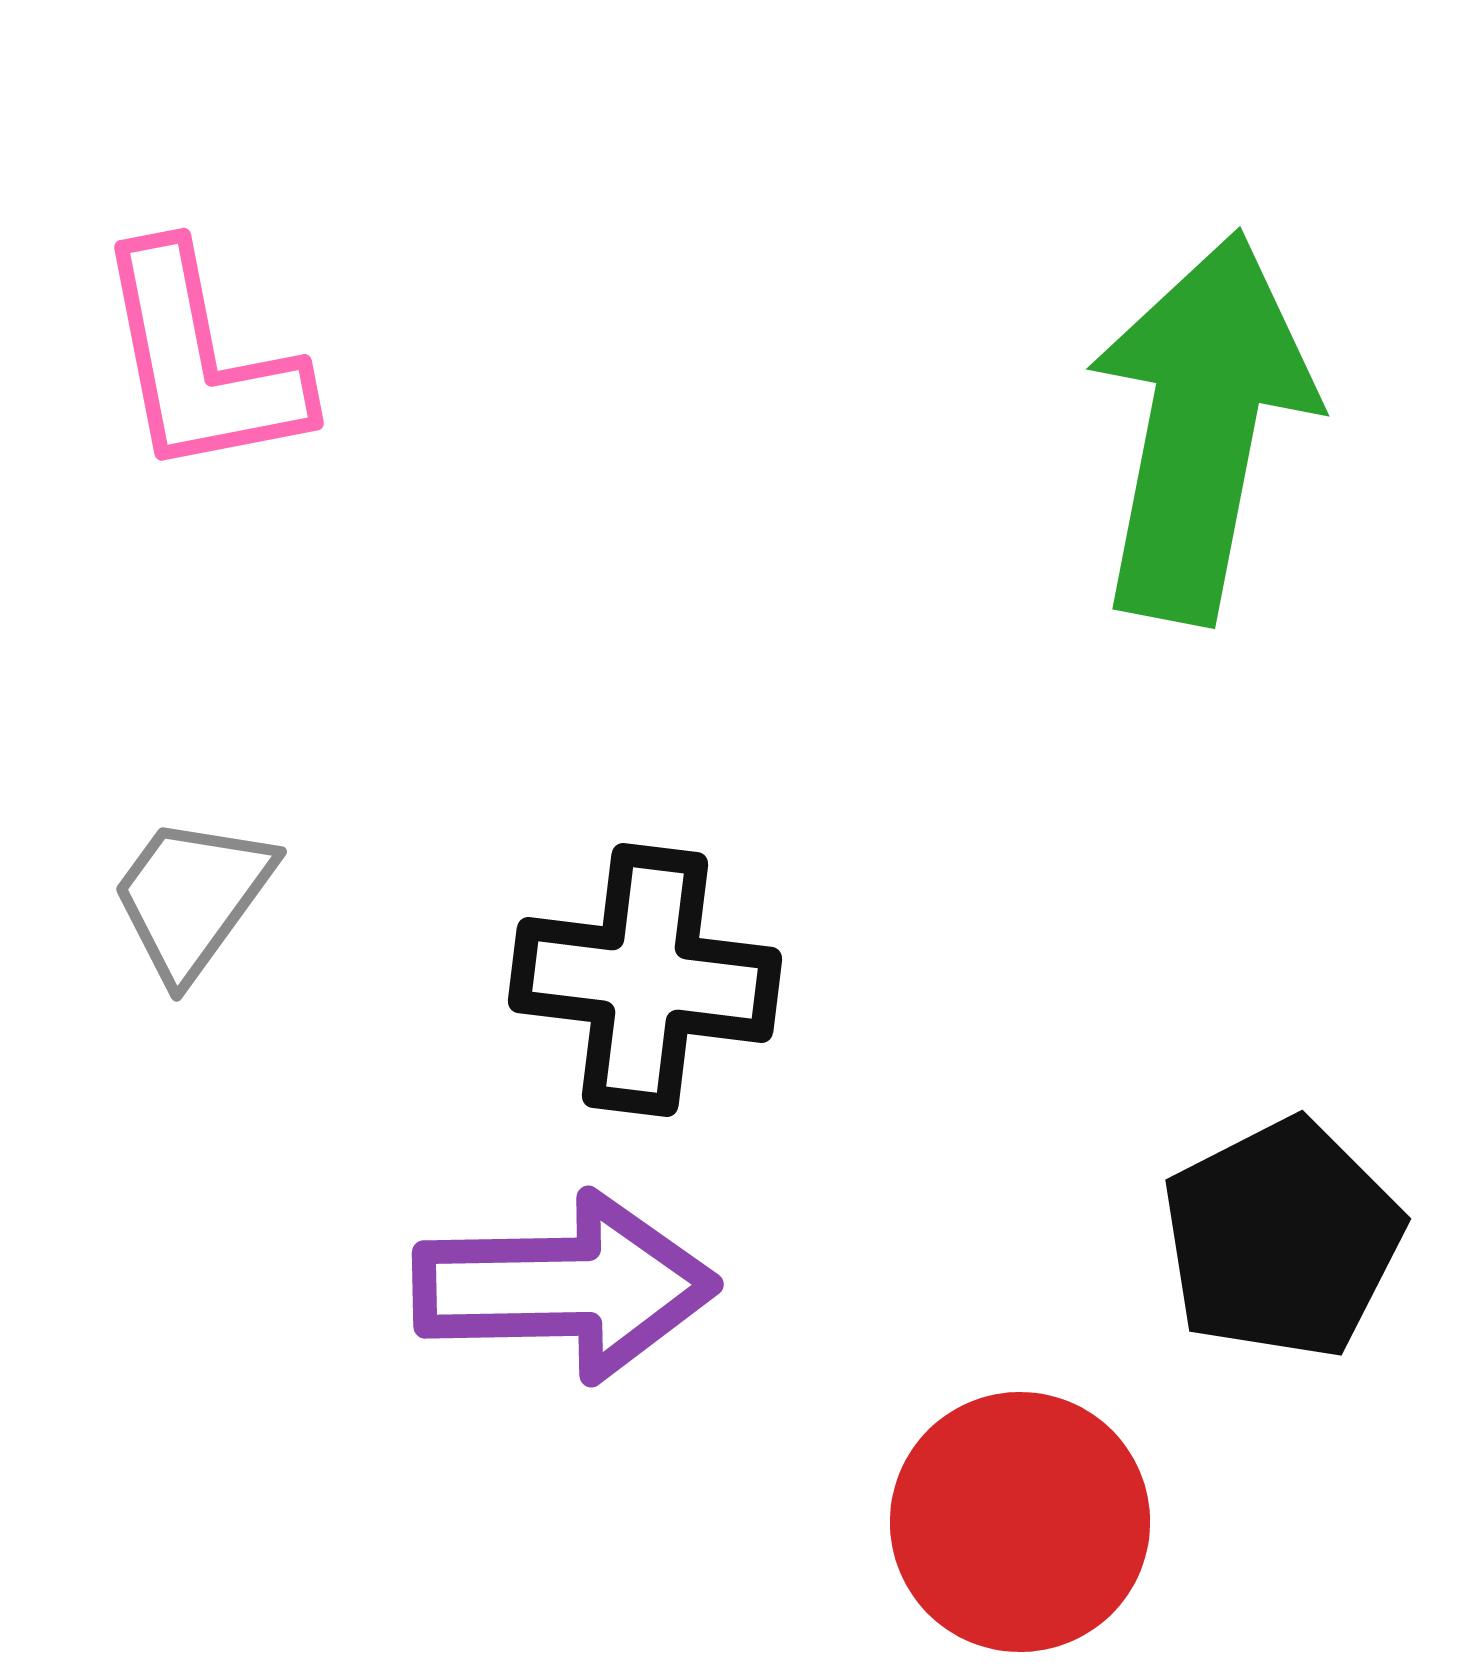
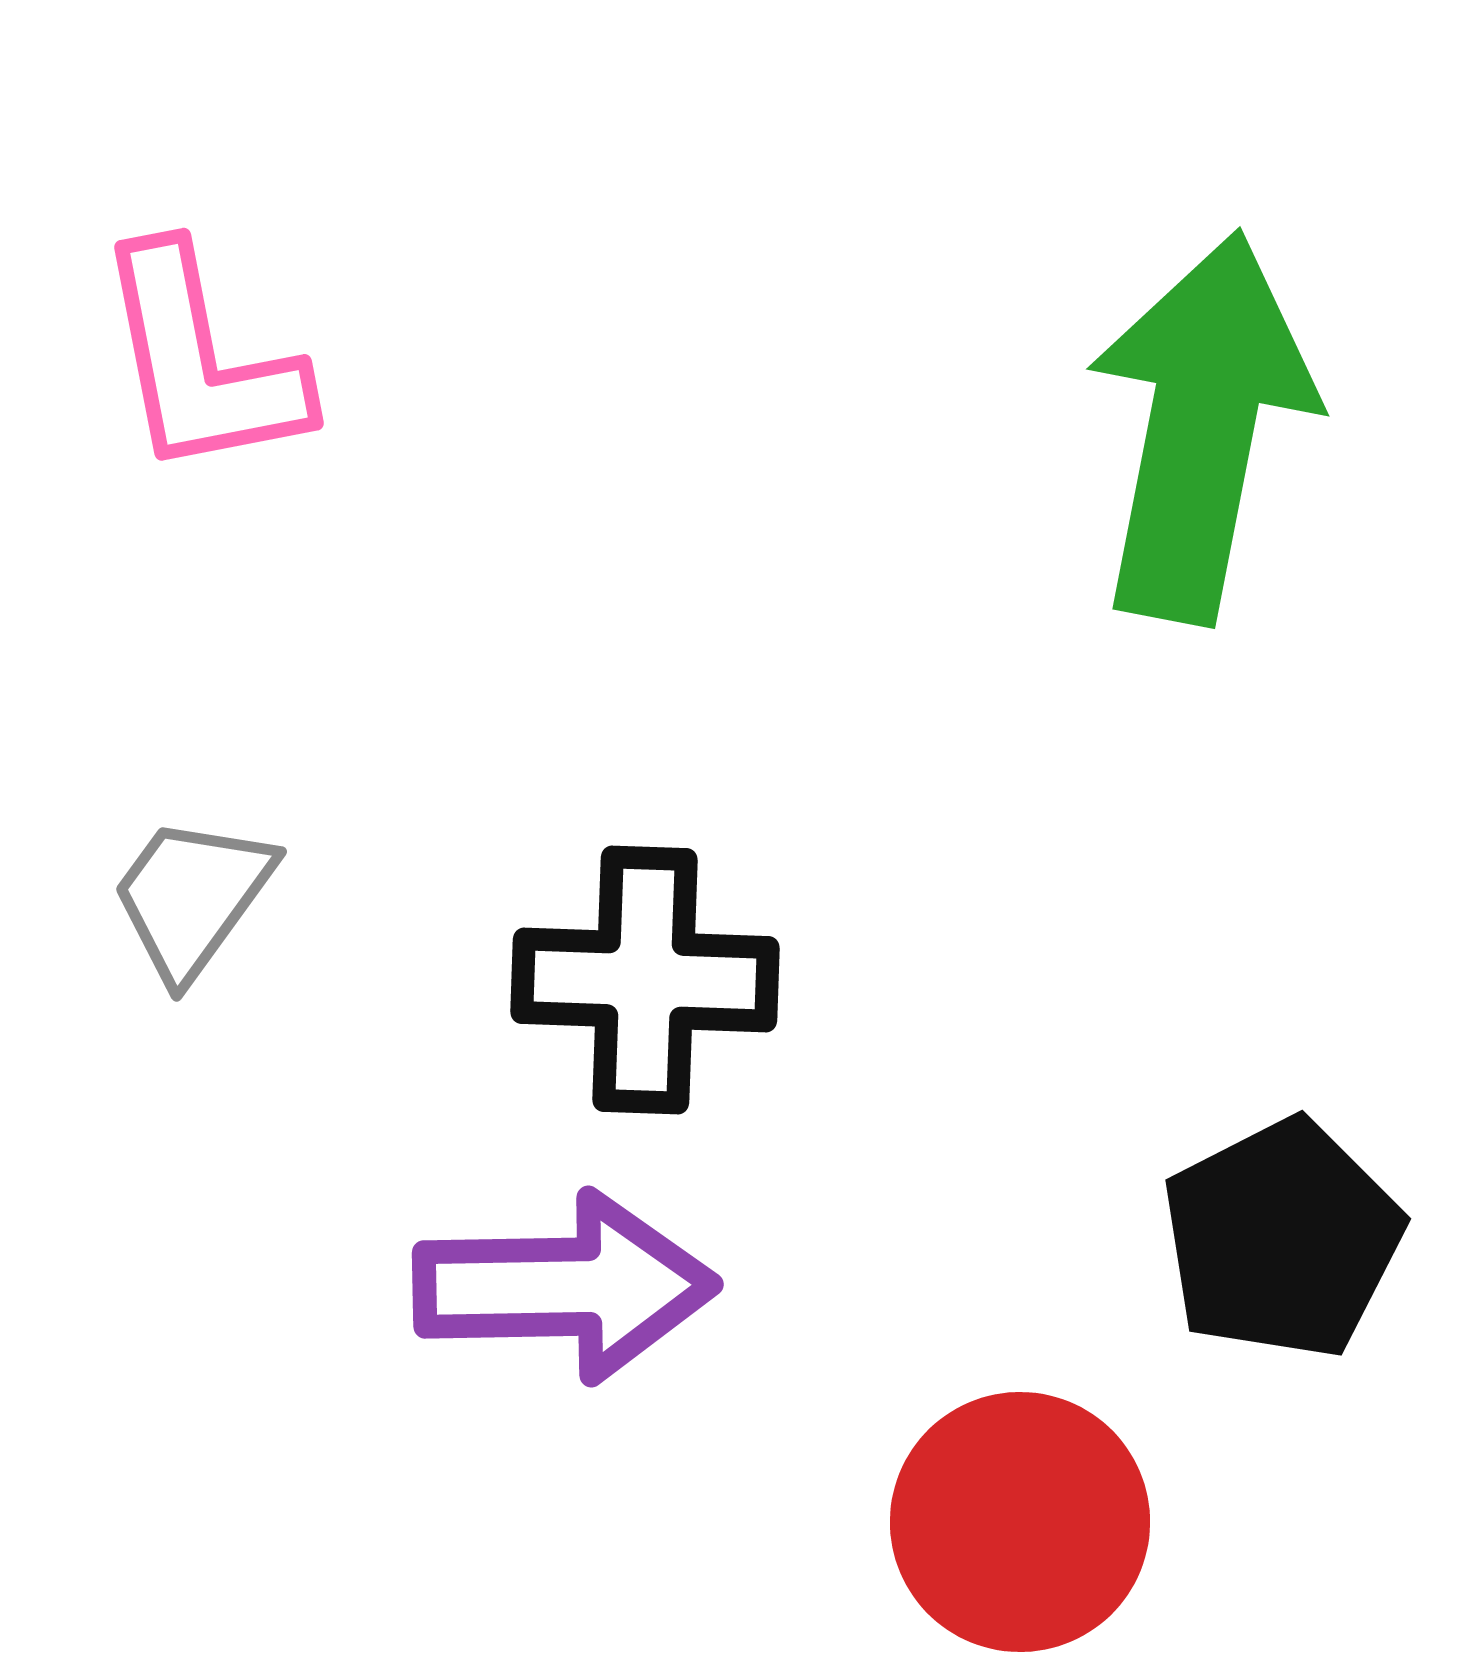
black cross: rotated 5 degrees counterclockwise
